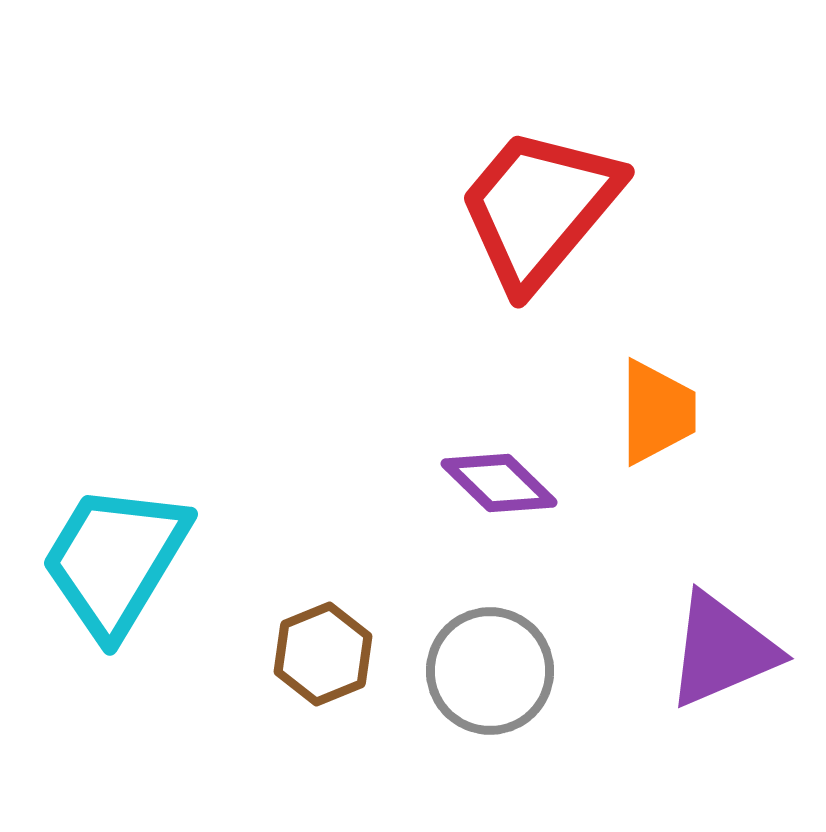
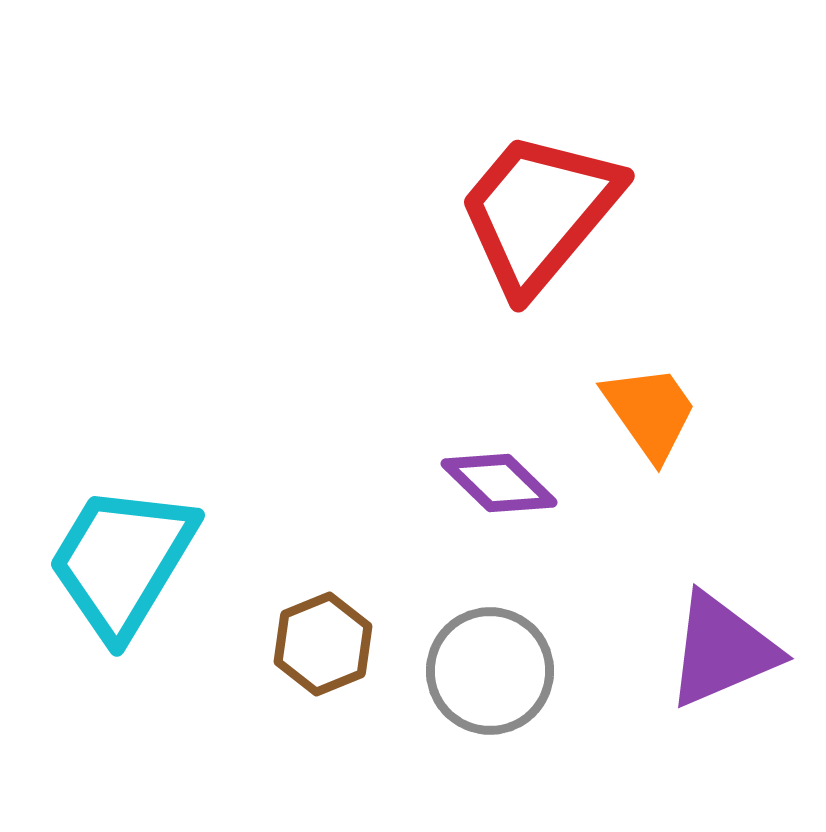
red trapezoid: moved 4 px down
orange trapezoid: moved 7 px left; rotated 35 degrees counterclockwise
cyan trapezoid: moved 7 px right, 1 px down
brown hexagon: moved 10 px up
